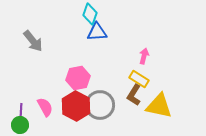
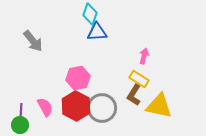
gray circle: moved 2 px right, 3 px down
